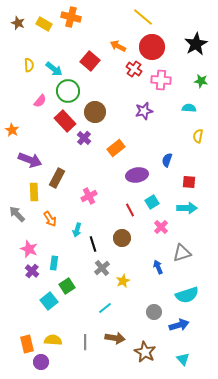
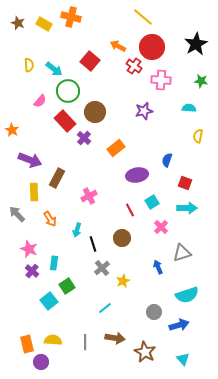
red cross at (134, 69): moved 3 px up
red square at (189, 182): moved 4 px left, 1 px down; rotated 16 degrees clockwise
